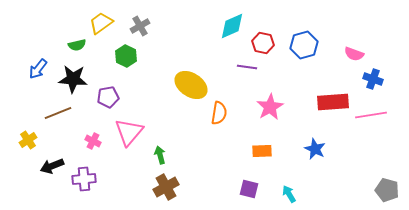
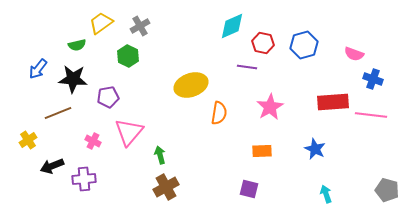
green hexagon: moved 2 px right
yellow ellipse: rotated 52 degrees counterclockwise
pink line: rotated 16 degrees clockwise
cyan arrow: moved 37 px right; rotated 12 degrees clockwise
